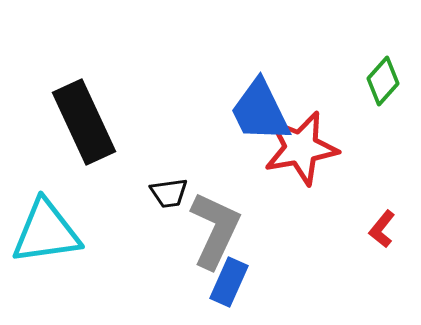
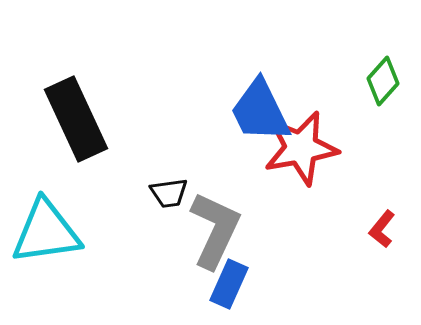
black rectangle: moved 8 px left, 3 px up
blue rectangle: moved 2 px down
